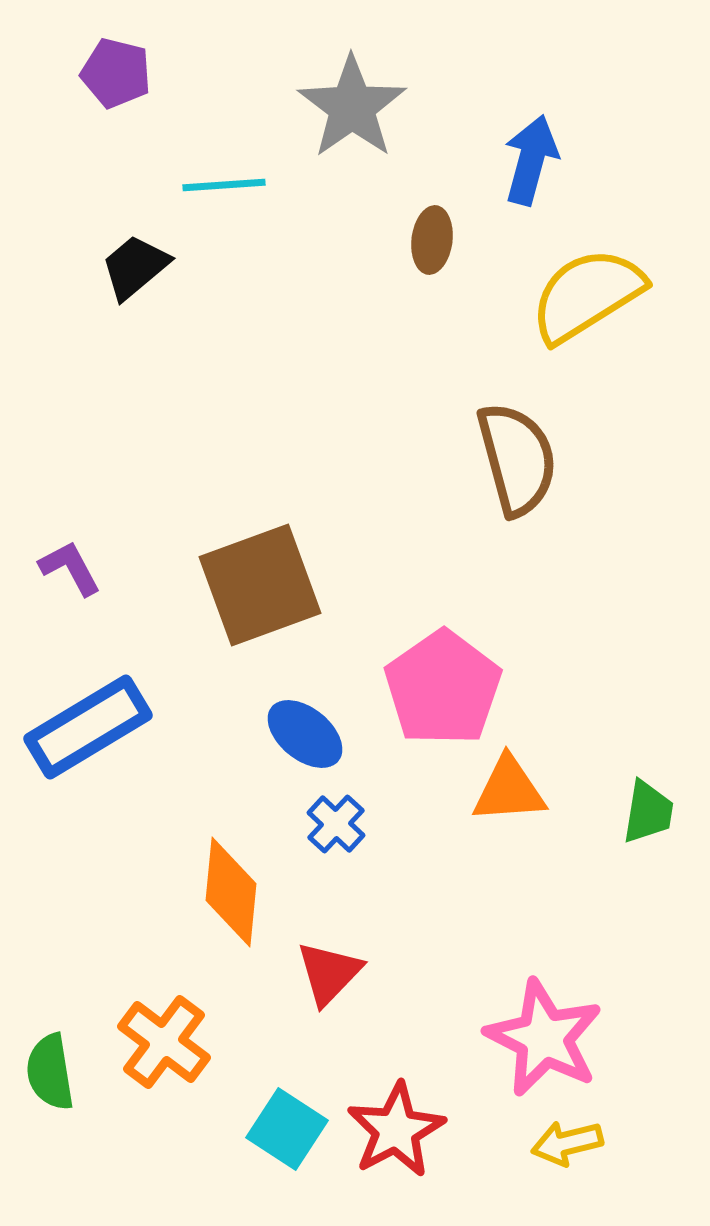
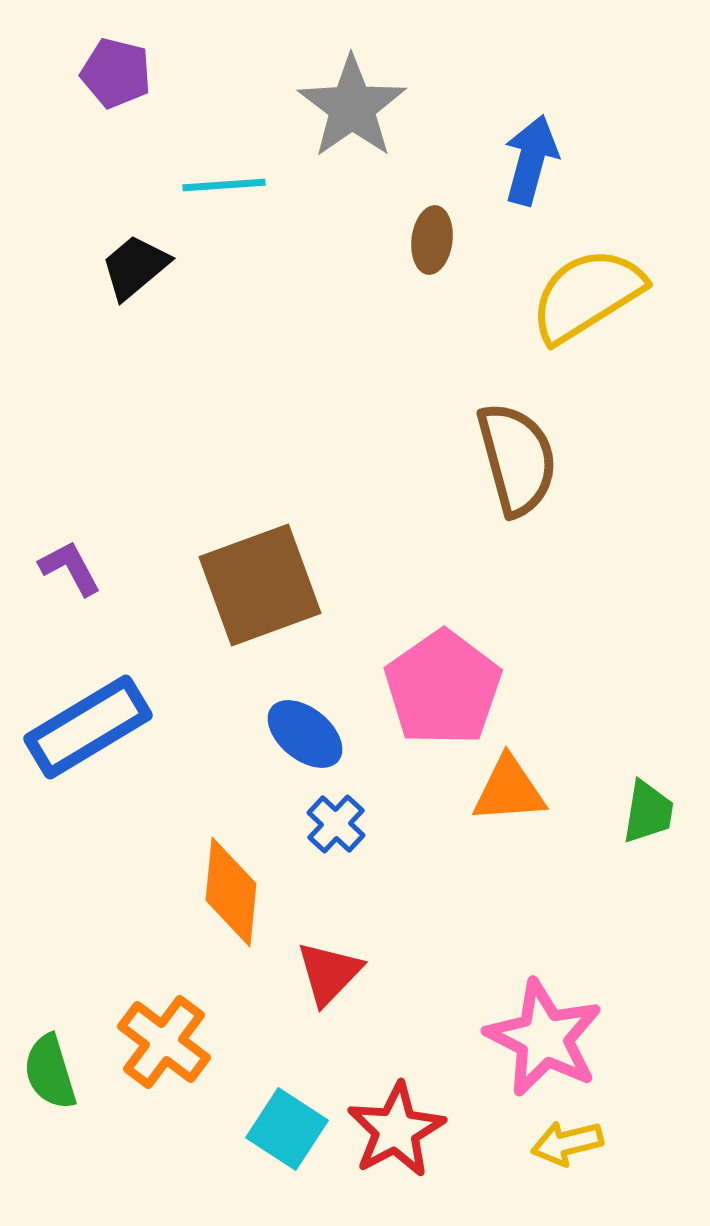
green semicircle: rotated 8 degrees counterclockwise
